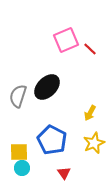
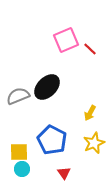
gray semicircle: rotated 50 degrees clockwise
cyan circle: moved 1 px down
